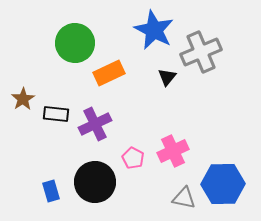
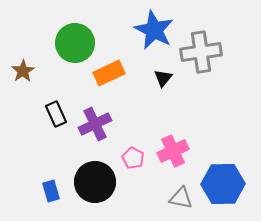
gray cross: rotated 15 degrees clockwise
black triangle: moved 4 px left, 1 px down
brown star: moved 28 px up
black rectangle: rotated 60 degrees clockwise
gray triangle: moved 3 px left
